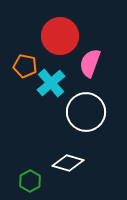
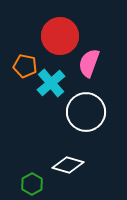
pink semicircle: moved 1 px left
white diamond: moved 2 px down
green hexagon: moved 2 px right, 3 px down
